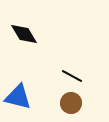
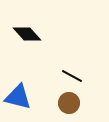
black diamond: moved 3 px right; rotated 12 degrees counterclockwise
brown circle: moved 2 px left
